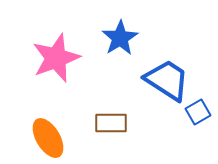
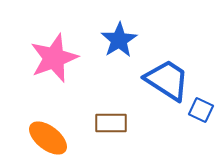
blue star: moved 1 px left, 2 px down
pink star: moved 2 px left
blue square: moved 3 px right, 2 px up; rotated 35 degrees counterclockwise
orange ellipse: rotated 21 degrees counterclockwise
